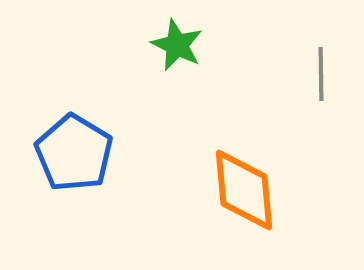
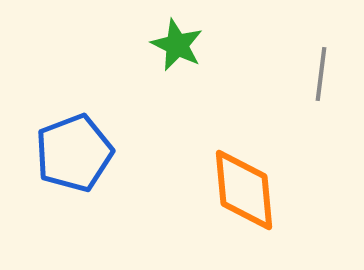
gray line: rotated 8 degrees clockwise
blue pentagon: rotated 20 degrees clockwise
